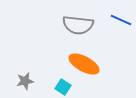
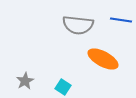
blue line: rotated 15 degrees counterclockwise
orange ellipse: moved 19 px right, 5 px up
gray star: rotated 18 degrees counterclockwise
